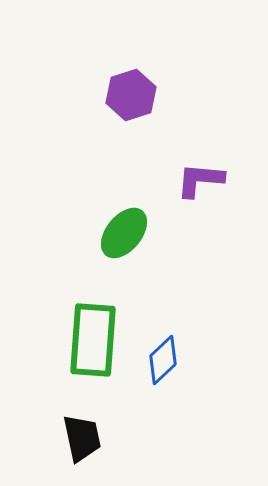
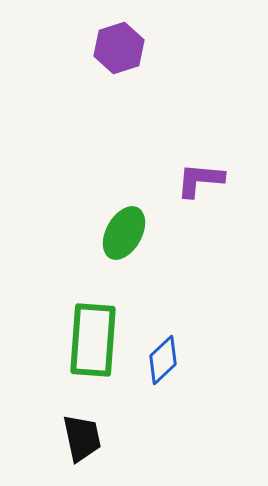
purple hexagon: moved 12 px left, 47 px up
green ellipse: rotated 10 degrees counterclockwise
